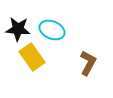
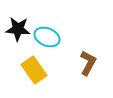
cyan ellipse: moved 5 px left, 7 px down
yellow rectangle: moved 2 px right, 13 px down
